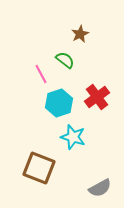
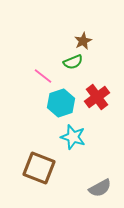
brown star: moved 3 px right, 7 px down
green semicircle: moved 8 px right, 2 px down; rotated 120 degrees clockwise
pink line: moved 2 px right, 2 px down; rotated 24 degrees counterclockwise
cyan hexagon: moved 2 px right
